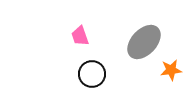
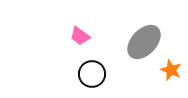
pink trapezoid: rotated 35 degrees counterclockwise
orange star: rotated 30 degrees clockwise
